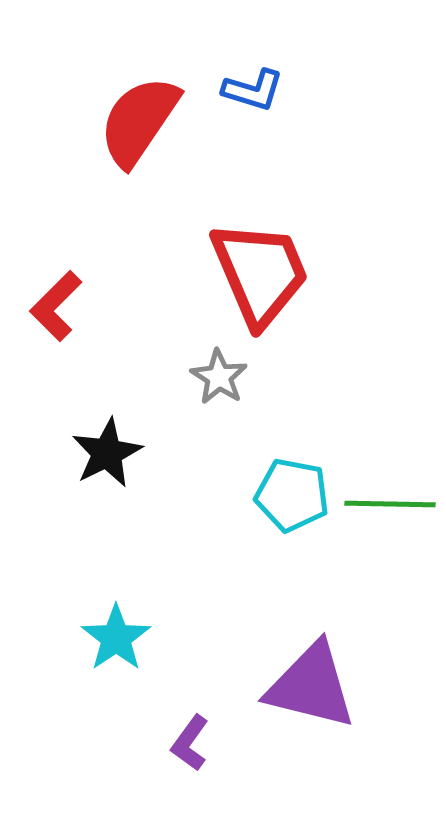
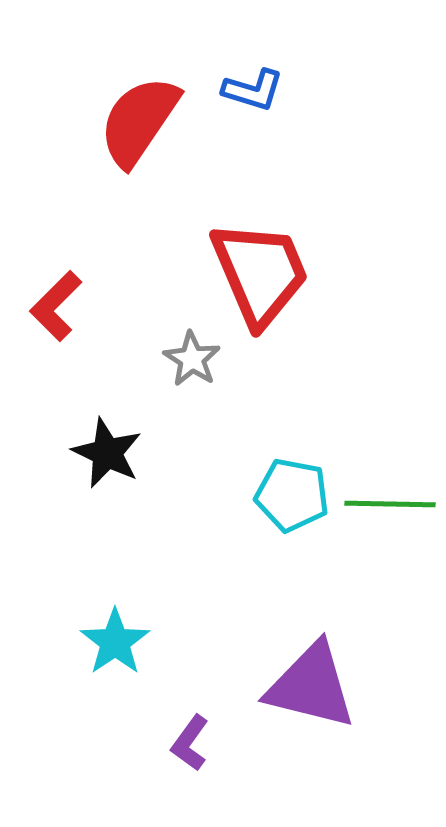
gray star: moved 27 px left, 18 px up
black star: rotated 20 degrees counterclockwise
cyan star: moved 1 px left, 4 px down
